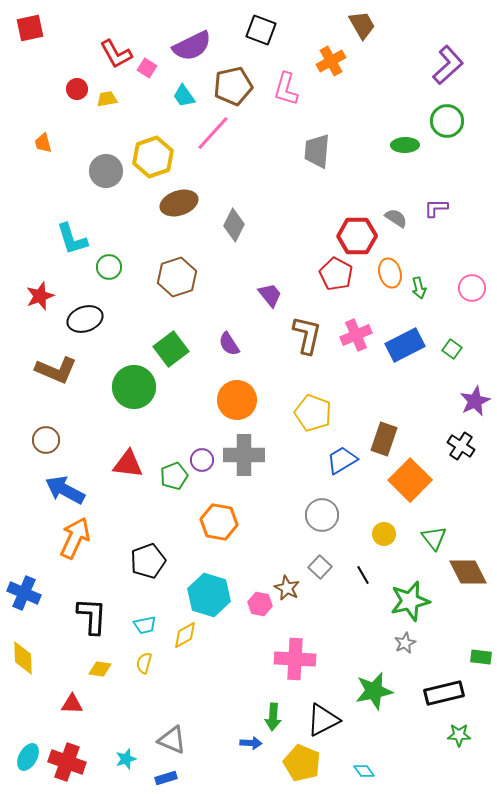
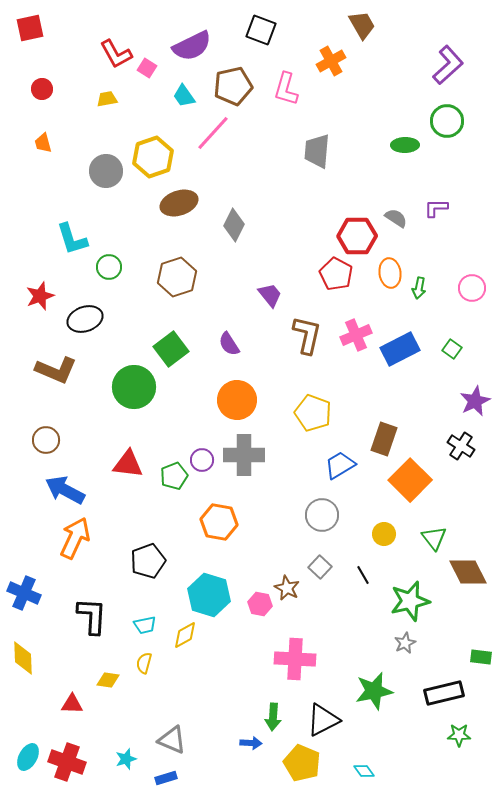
red circle at (77, 89): moved 35 px left
orange ellipse at (390, 273): rotated 8 degrees clockwise
green arrow at (419, 288): rotated 25 degrees clockwise
blue rectangle at (405, 345): moved 5 px left, 4 px down
blue trapezoid at (342, 460): moved 2 px left, 5 px down
yellow diamond at (100, 669): moved 8 px right, 11 px down
